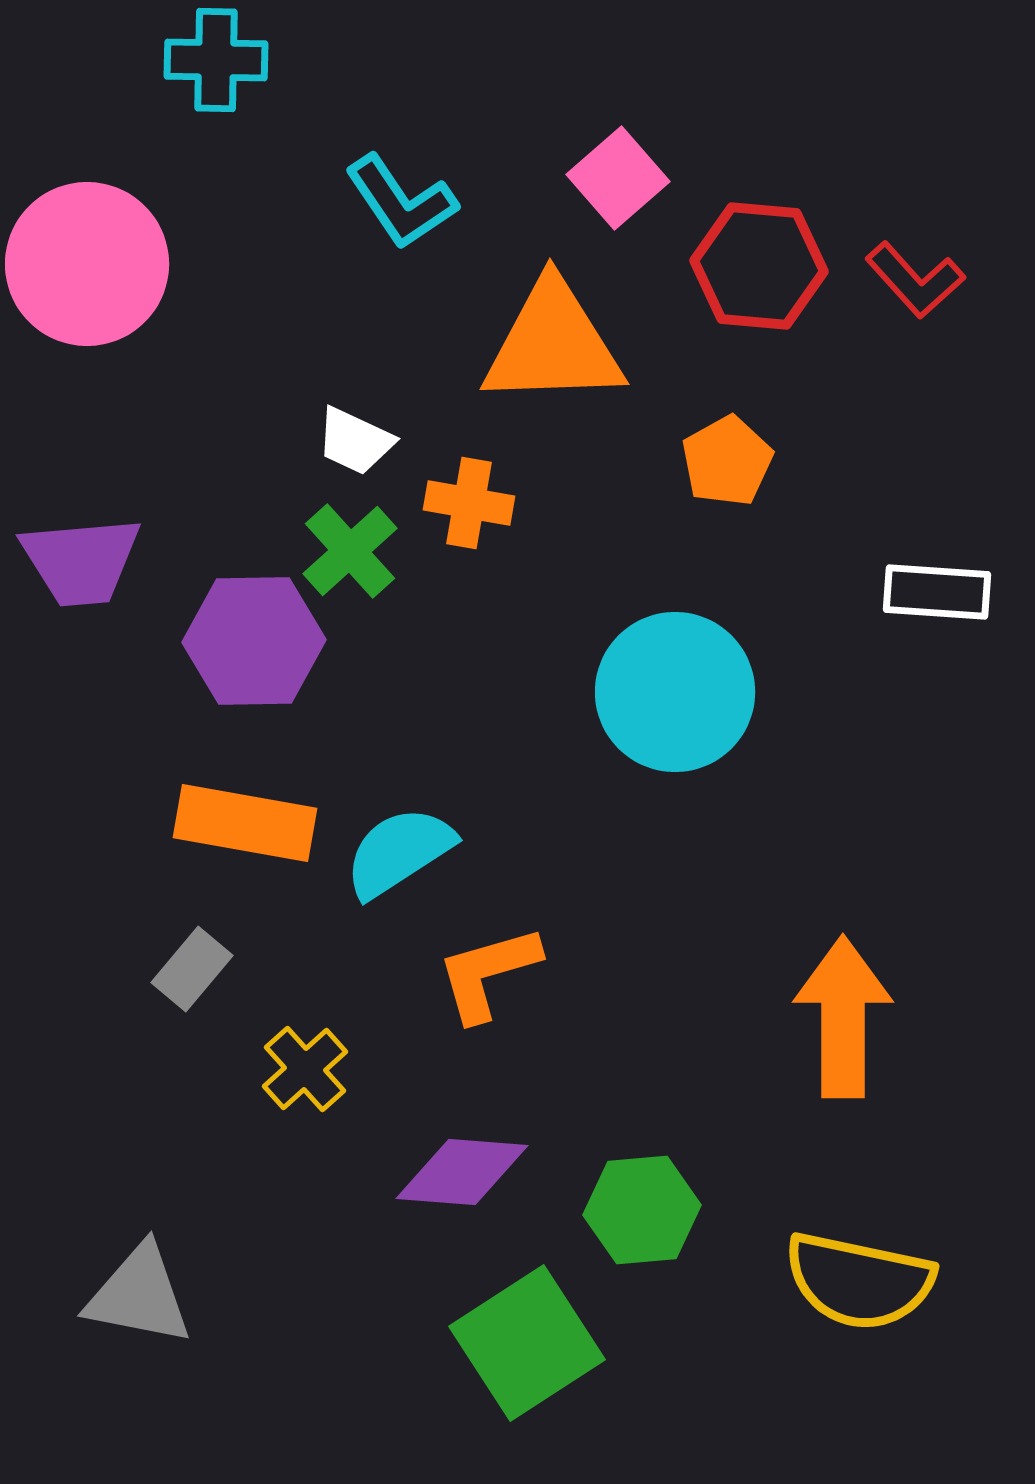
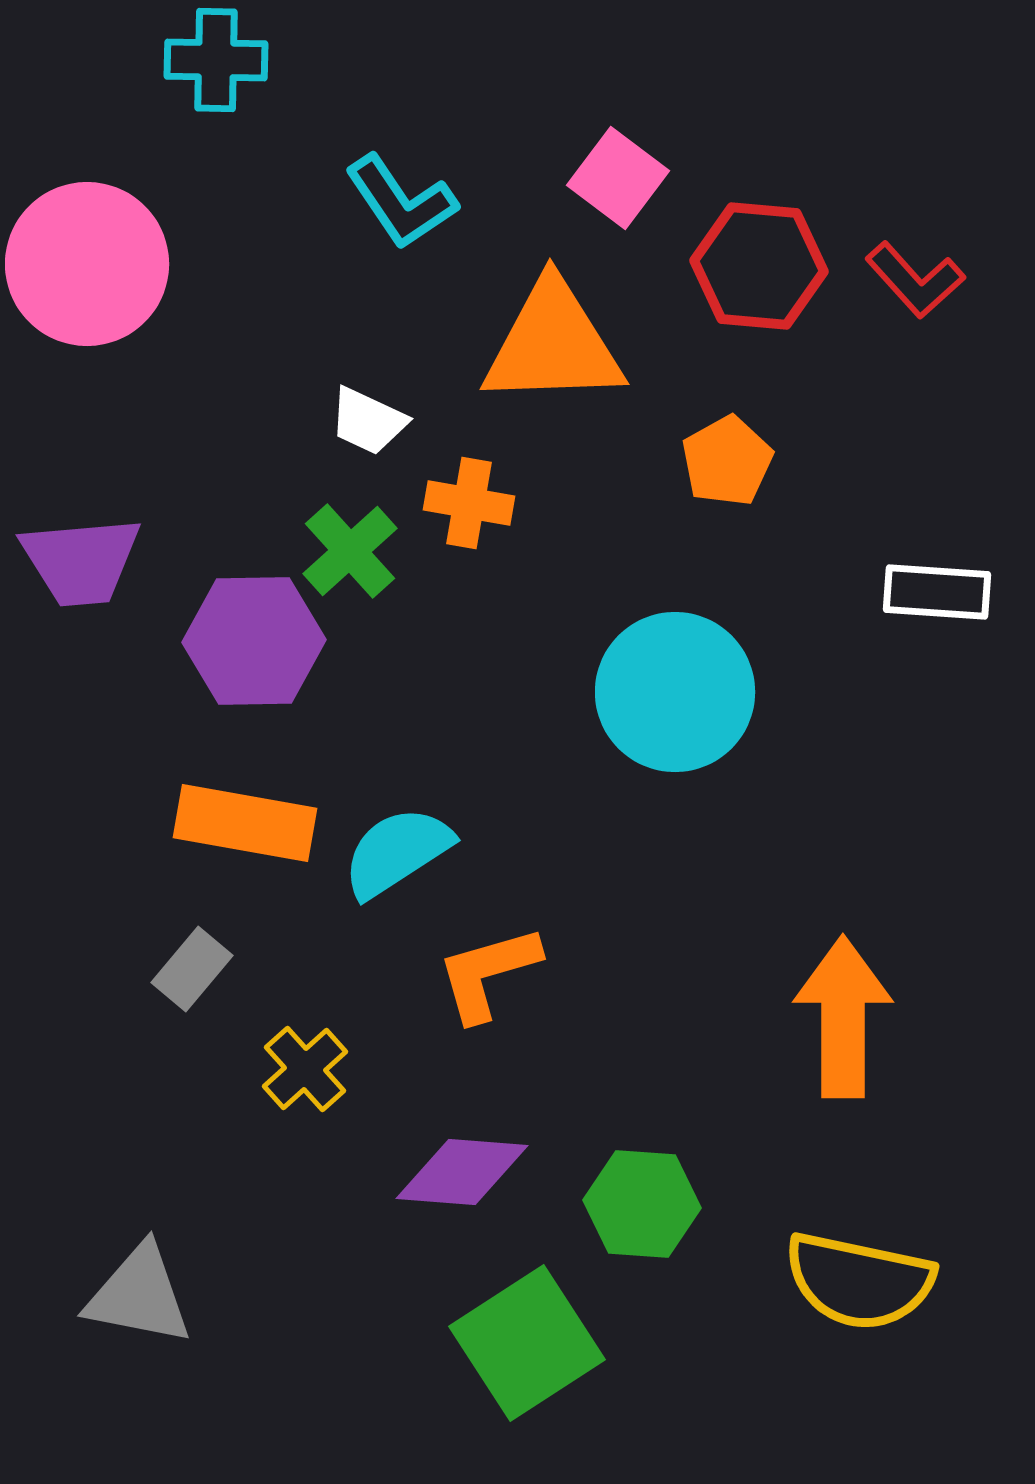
pink square: rotated 12 degrees counterclockwise
white trapezoid: moved 13 px right, 20 px up
cyan semicircle: moved 2 px left
green hexagon: moved 6 px up; rotated 9 degrees clockwise
